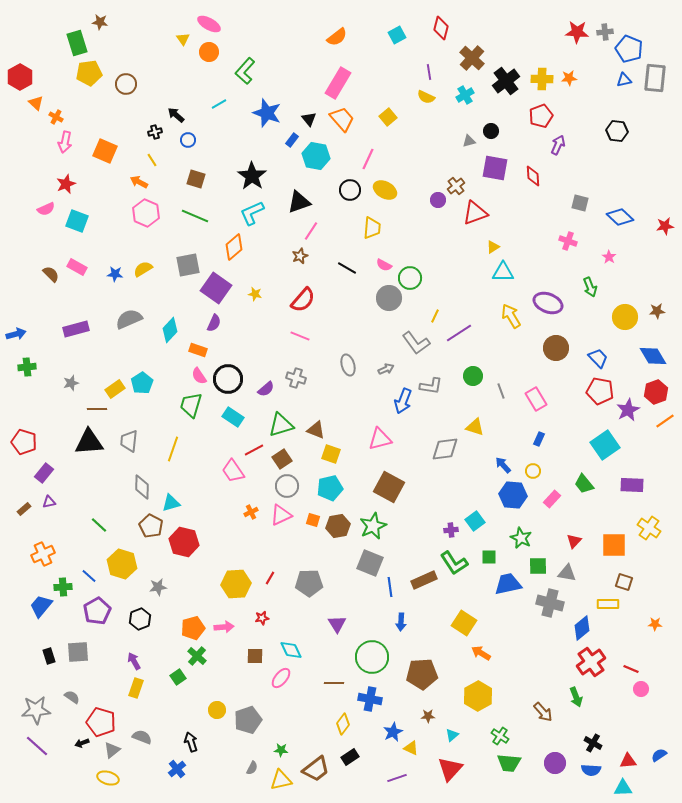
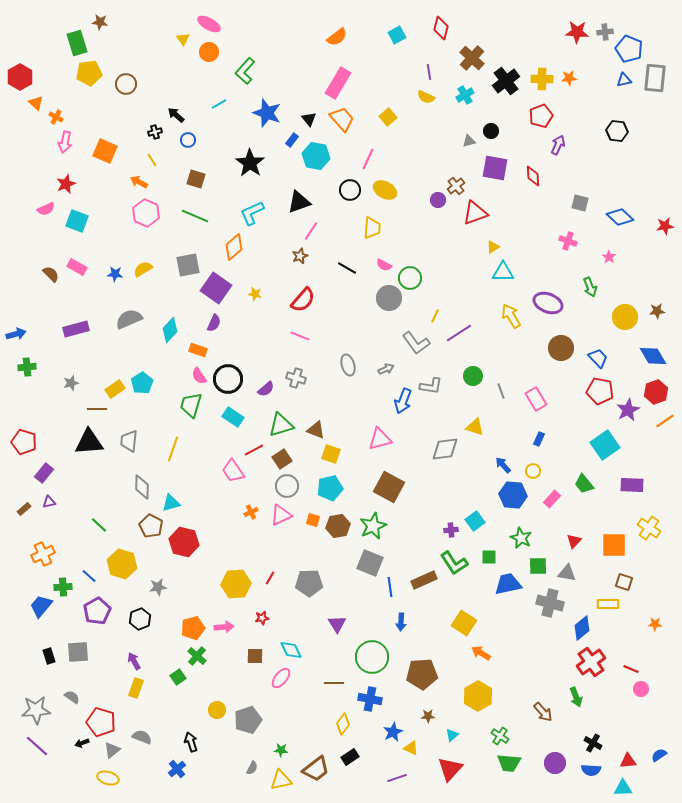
black star at (252, 176): moved 2 px left, 13 px up
brown circle at (556, 348): moved 5 px right
